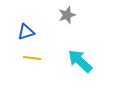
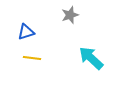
gray star: moved 3 px right
cyan arrow: moved 11 px right, 3 px up
